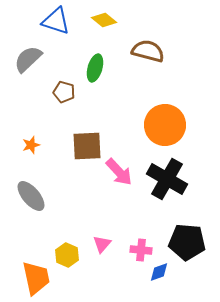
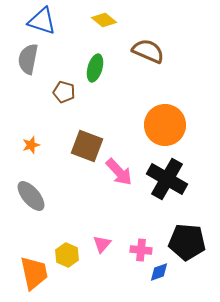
blue triangle: moved 14 px left
brown semicircle: rotated 8 degrees clockwise
gray semicircle: rotated 36 degrees counterclockwise
brown square: rotated 24 degrees clockwise
orange trapezoid: moved 2 px left, 5 px up
